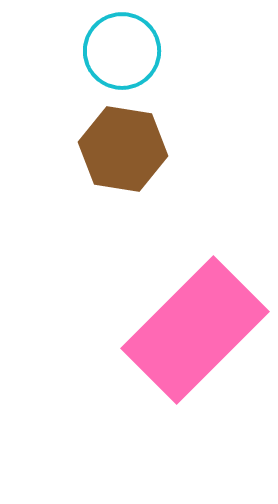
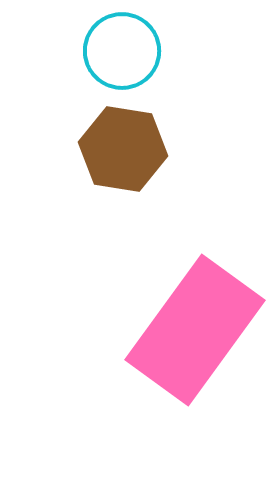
pink rectangle: rotated 9 degrees counterclockwise
